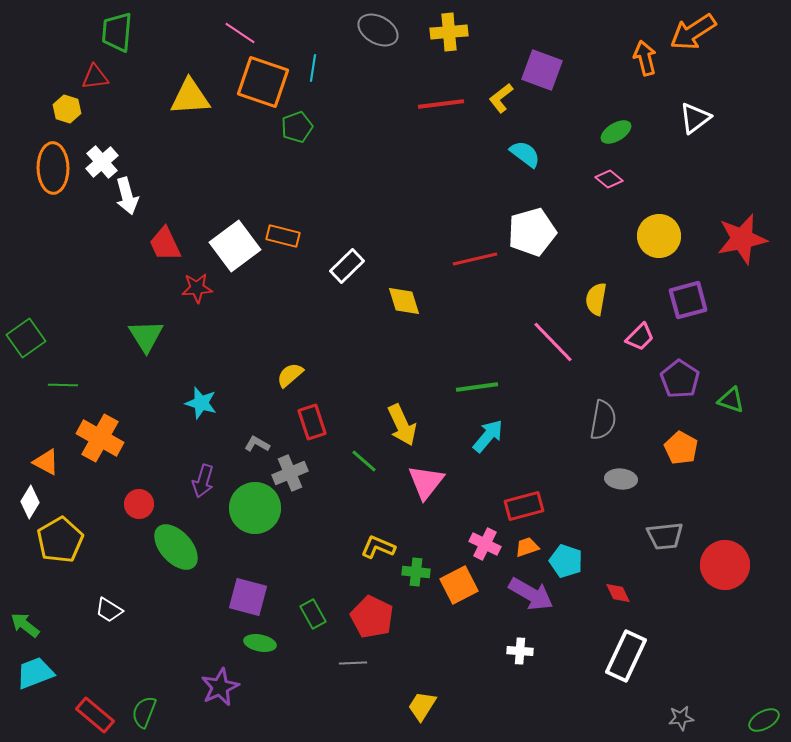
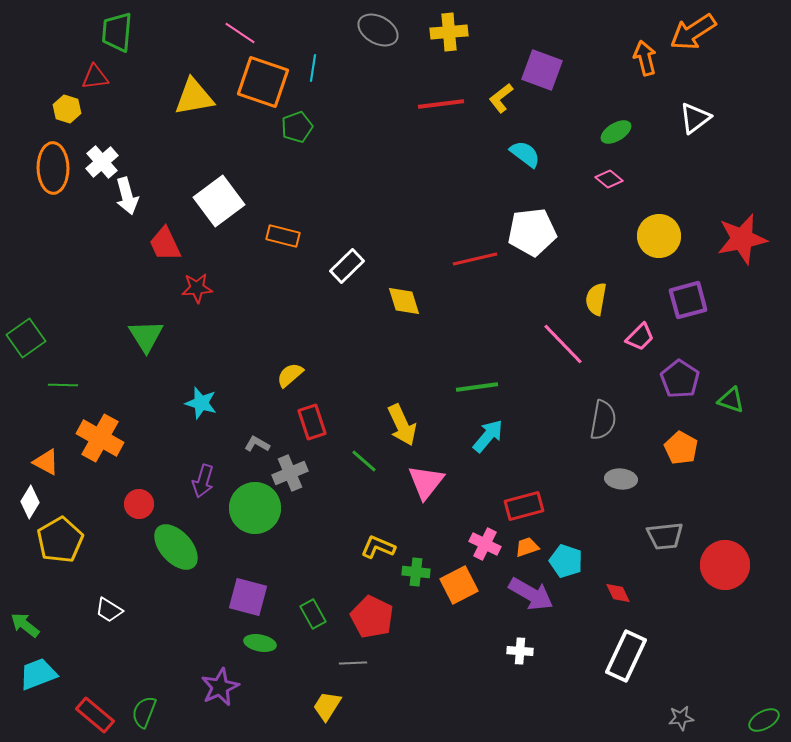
yellow triangle at (190, 97): moved 4 px right; rotated 6 degrees counterclockwise
white pentagon at (532, 232): rotated 9 degrees clockwise
white square at (235, 246): moved 16 px left, 45 px up
pink line at (553, 342): moved 10 px right, 2 px down
cyan trapezoid at (35, 673): moved 3 px right, 1 px down
yellow trapezoid at (422, 706): moved 95 px left
